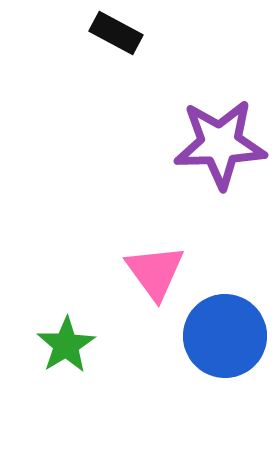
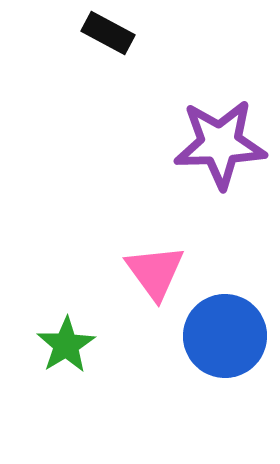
black rectangle: moved 8 px left
